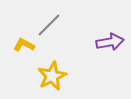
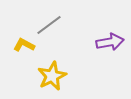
gray line: rotated 8 degrees clockwise
